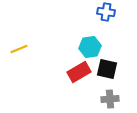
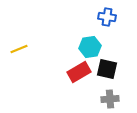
blue cross: moved 1 px right, 5 px down
